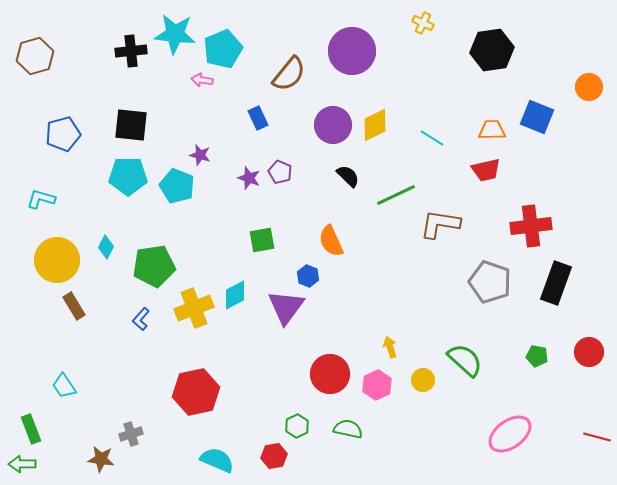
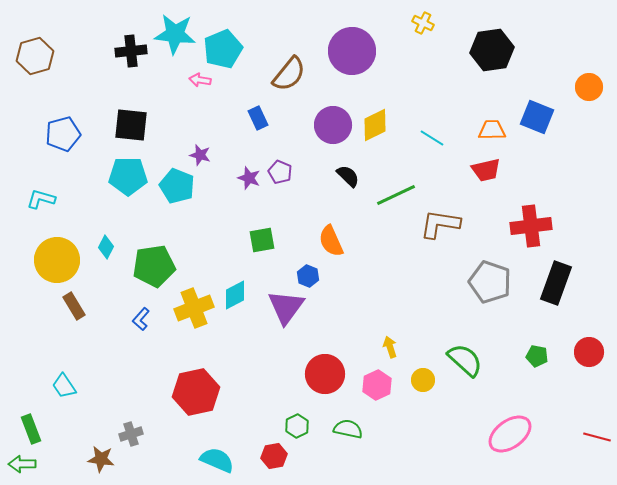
pink arrow at (202, 80): moved 2 px left
red circle at (330, 374): moved 5 px left
